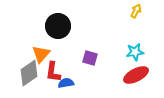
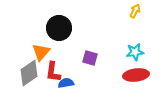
yellow arrow: moved 1 px left
black circle: moved 1 px right, 2 px down
orange triangle: moved 2 px up
red ellipse: rotated 20 degrees clockwise
